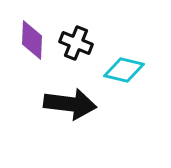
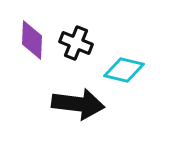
black arrow: moved 8 px right
